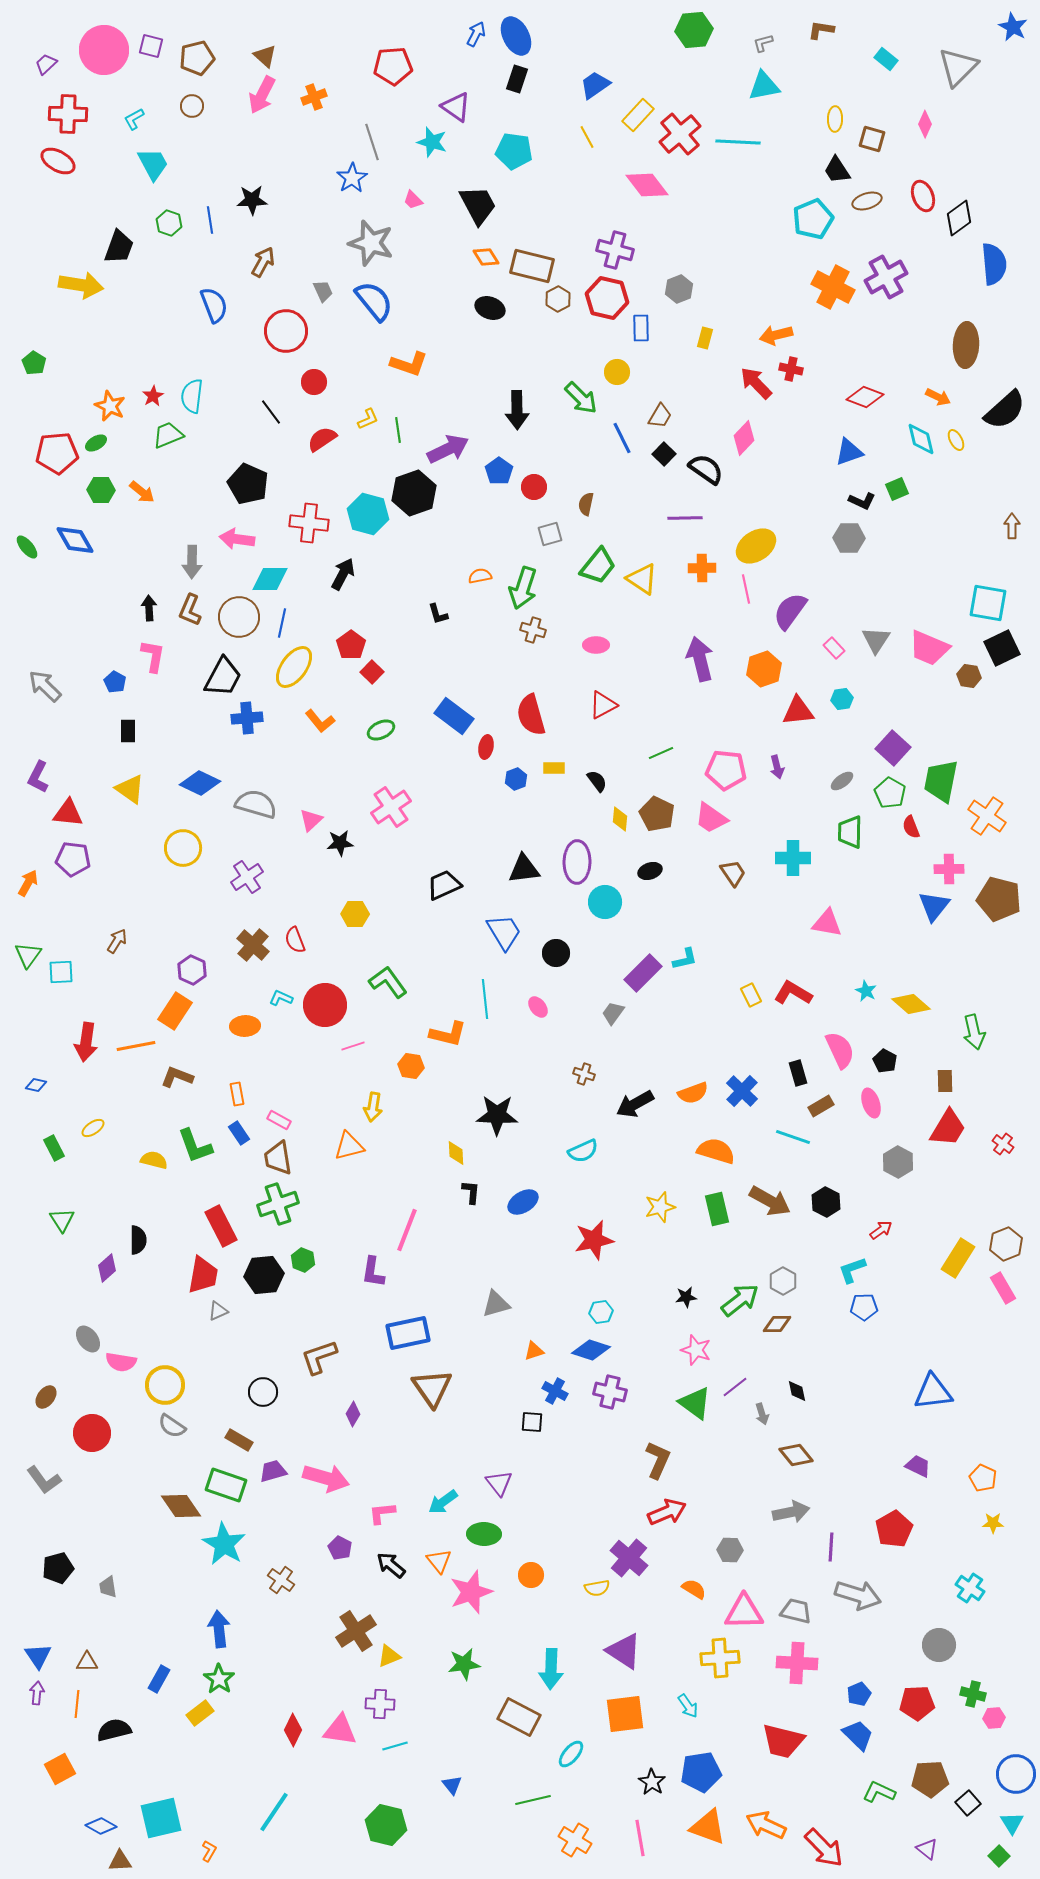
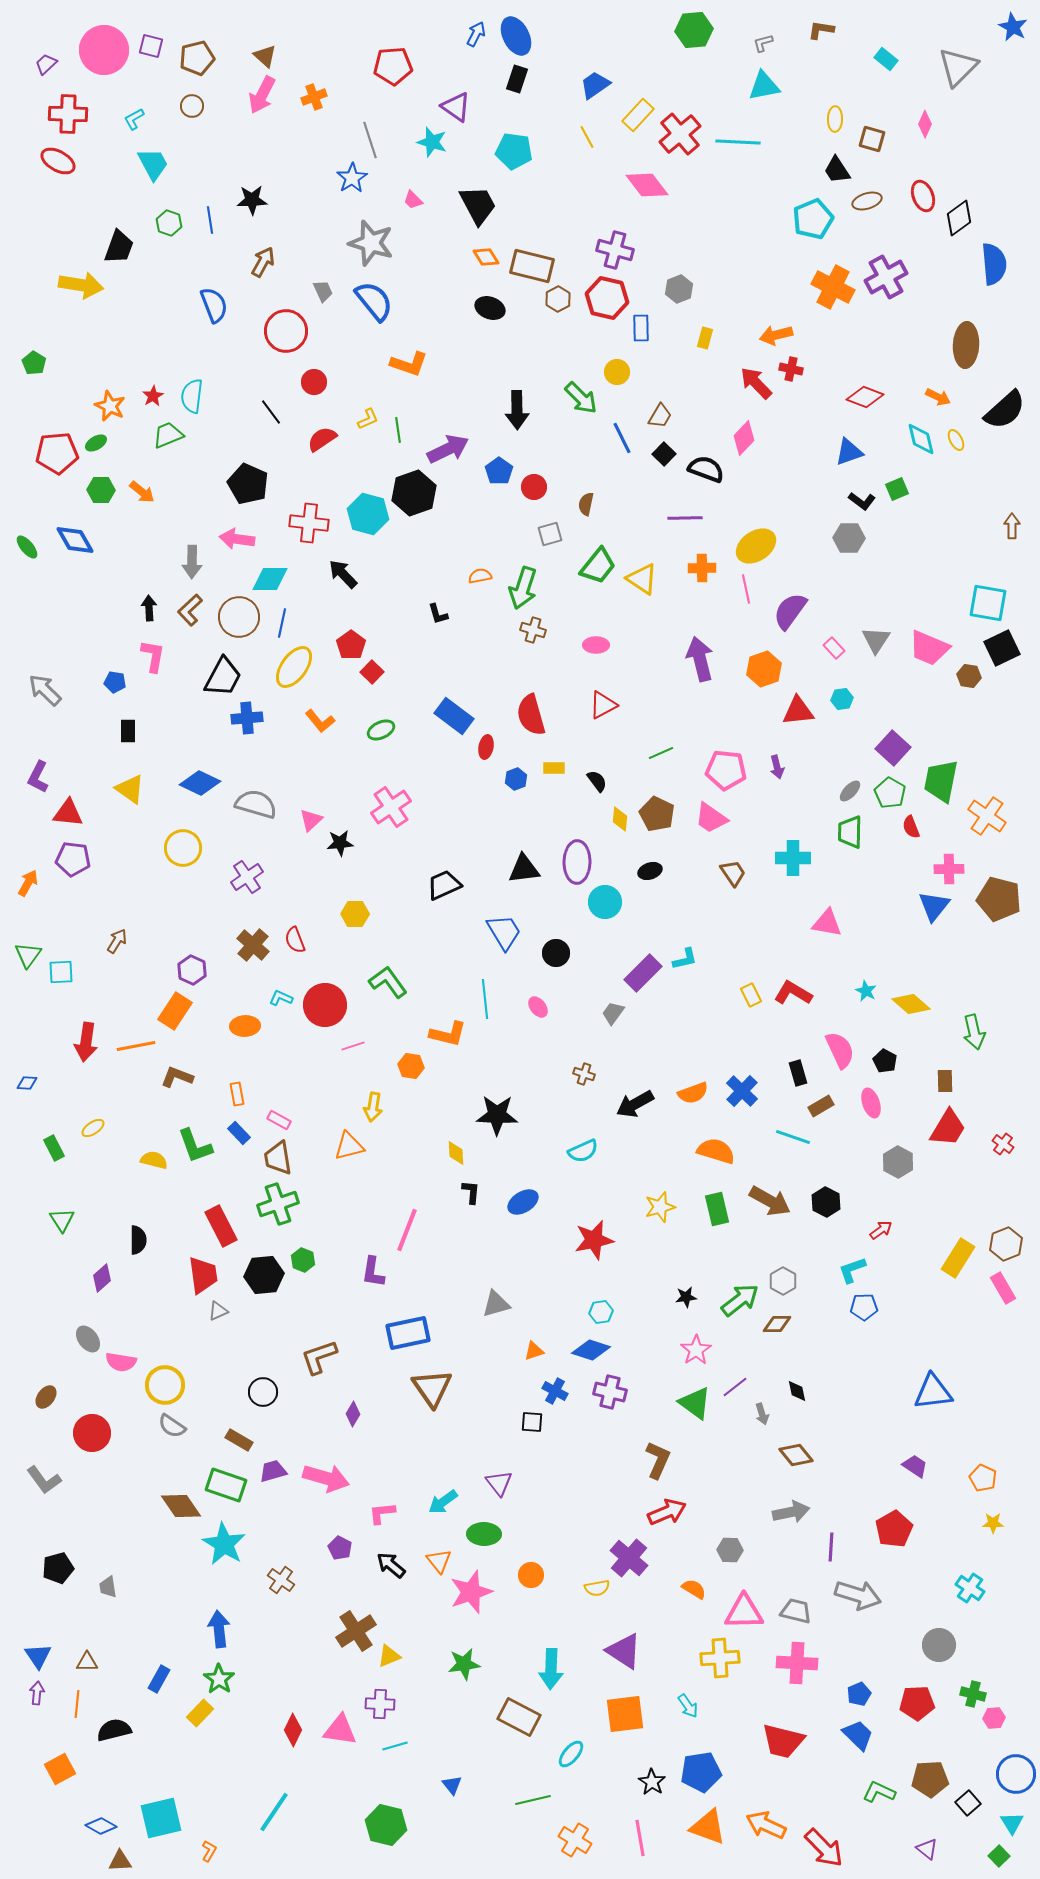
gray line at (372, 142): moved 2 px left, 2 px up
black semicircle at (706, 469): rotated 15 degrees counterclockwise
black L-shape at (862, 501): rotated 12 degrees clockwise
black arrow at (343, 574): rotated 72 degrees counterclockwise
brown L-shape at (190, 610): rotated 24 degrees clockwise
blue pentagon at (115, 682): rotated 20 degrees counterclockwise
gray arrow at (45, 686): moved 4 px down
gray ellipse at (842, 781): moved 8 px right, 10 px down; rotated 10 degrees counterclockwise
blue diamond at (36, 1085): moved 9 px left, 2 px up; rotated 10 degrees counterclockwise
blue rectangle at (239, 1133): rotated 10 degrees counterclockwise
purple diamond at (107, 1268): moved 5 px left, 10 px down
red trapezoid at (203, 1275): rotated 18 degrees counterclockwise
pink star at (696, 1350): rotated 20 degrees clockwise
purple trapezoid at (918, 1466): moved 3 px left; rotated 8 degrees clockwise
yellow rectangle at (200, 1713): rotated 8 degrees counterclockwise
